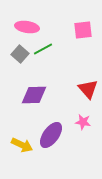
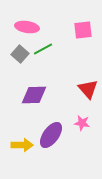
pink star: moved 1 px left, 1 px down
yellow arrow: rotated 25 degrees counterclockwise
